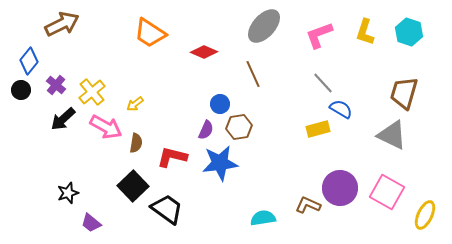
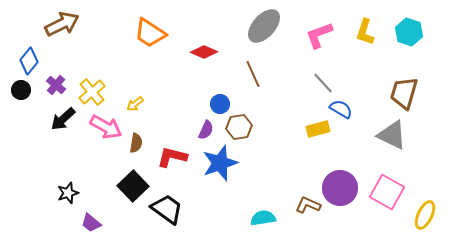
blue star: rotated 12 degrees counterclockwise
